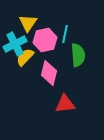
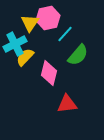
yellow triangle: moved 2 px right
cyan line: rotated 30 degrees clockwise
pink hexagon: moved 3 px right, 22 px up
green semicircle: rotated 45 degrees clockwise
red triangle: moved 2 px right
